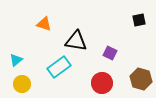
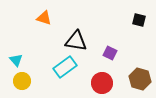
black square: rotated 24 degrees clockwise
orange triangle: moved 6 px up
cyan triangle: rotated 32 degrees counterclockwise
cyan rectangle: moved 6 px right
brown hexagon: moved 1 px left
yellow circle: moved 3 px up
